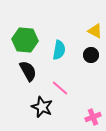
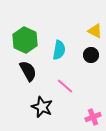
green hexagon: rotated 20 degrees clockwise
pink line: moved 5 px right, 2 px up
